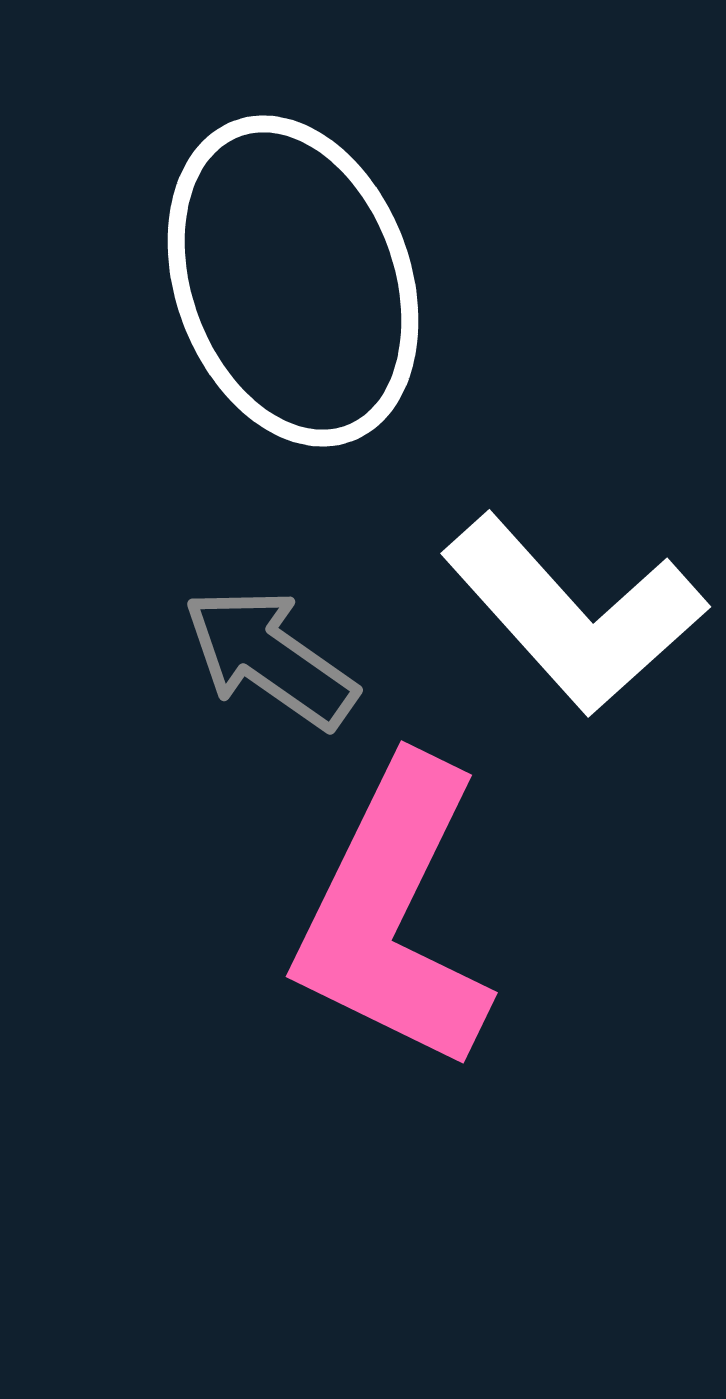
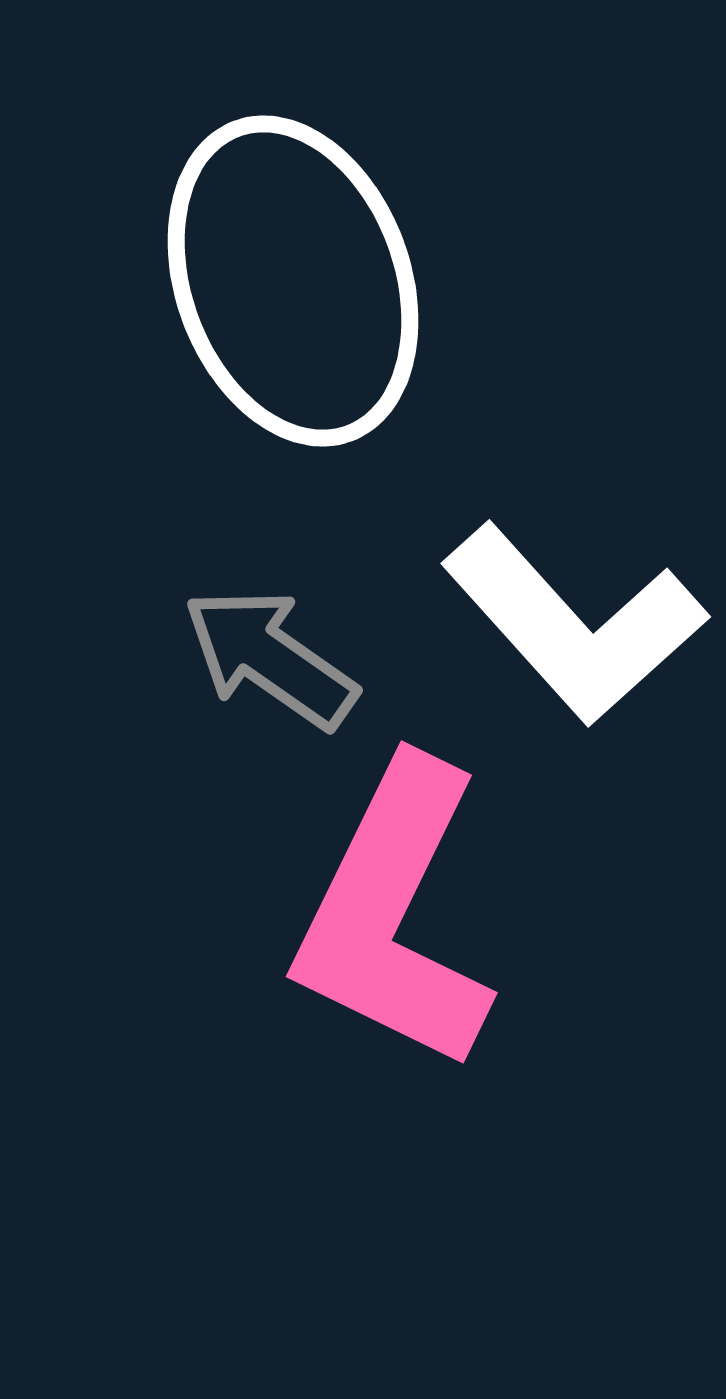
white L-shape: moved 10 px down
